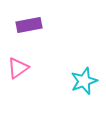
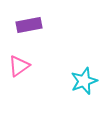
pink triangle: moved 1 px right, 2 px up
